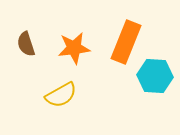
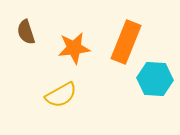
brown semicircle: moved 12 px up
cyan hexagon: moved 3 px down
